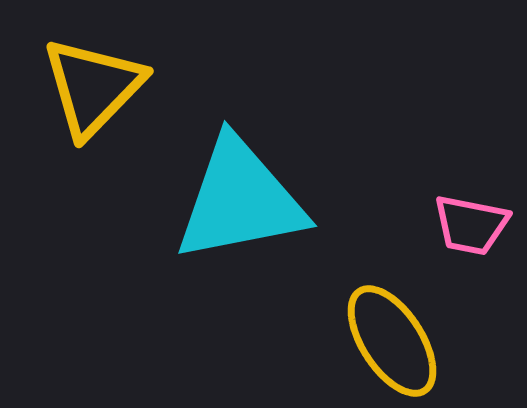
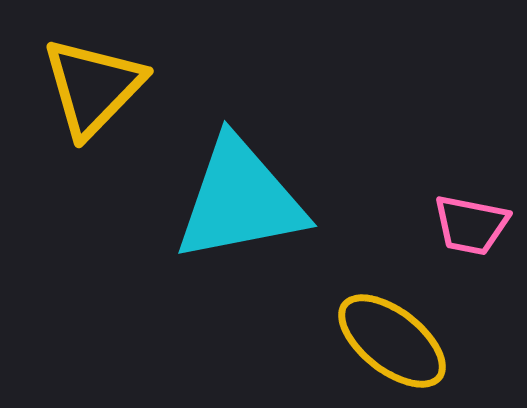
yellow ellipse: rotated 19 degrees counterclockwise
